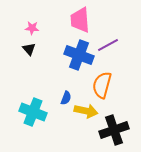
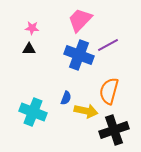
pink trapezoid: rotated 48 degrees clockwise
black triangle: rotated 48 degrees counterclockwise
orange semicircle: moved 7 px right, 6 px down
